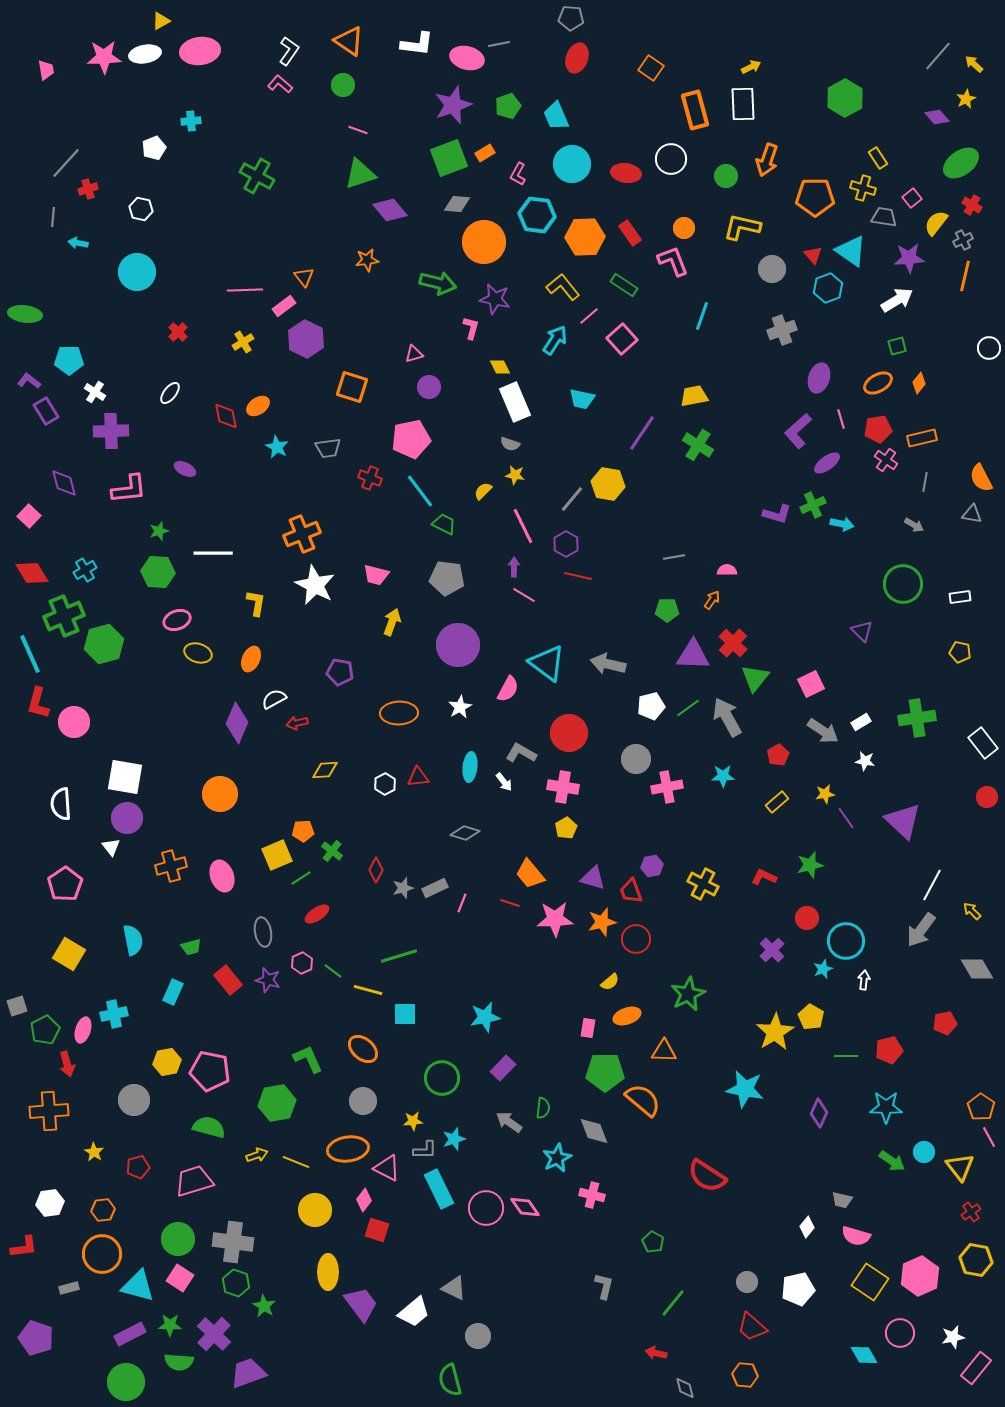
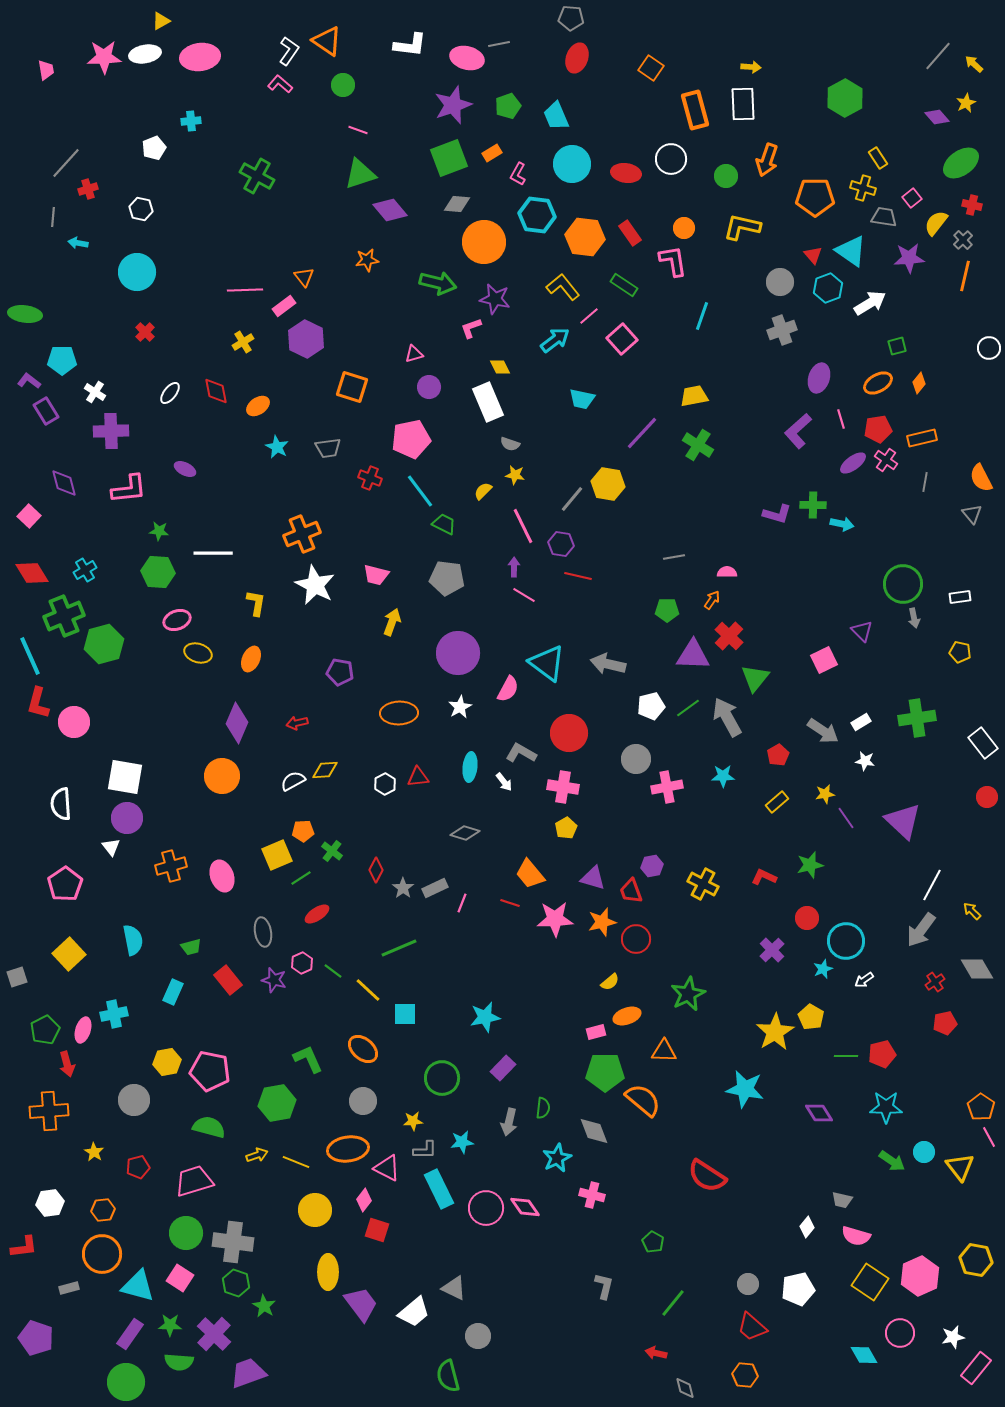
orange triangle at (349, 41): moved 22 px left
white L-shape at (417, 44): moved 7 px left, 1 px down
pink ellipse at (200, 51): moved 6 px down
yellow arrow at (751, 67): rotated 30 degrees clockwise
yellow star at (966, 99): moved 4 px down
orange rectangle at (485, 153): moved 7 px right
red cross at (972, 205): rotated 18 degrees counterclockwise
orange hexagon at (585, 237): rotated 9 degrees clockwise
gray cross at (963, 240): rotated 18 degrees counterclockwise
pink L-shape at (673, 261): rotated 12 degrees clockwise
gray circle at (772, 269): moved 8 px right, 13 px down
white arrow at (897, 300): moved 27 px left, 3 px down
pink L-shape at (471, 328): rotated 125 degrees counterclockwise
red cross at (178, 332): moved 33 px left
cyan arrow at (555, 340): rotated 20 degrees clockwise
cyan pentagon at (69, 360): moved 7 px left
white rectangle at (515, 402): moved 27 px left
red diamond at (226, 416): moved 10 px left, 25 px up
purple line at (642, 433): rotated 9 degrees clockwise
purple ellipse at (827, 463): moved 26 px right
green cross at (813, 505): rotated 25 degrees clockwise
gray triangle at (972, 514): rotated 40 degrees clockwise
gray arrow at (914, 525): moved 93 px down; rotated 48 degrees clockwise
green star at (159, 531): rotated 24 degrees clockwise
purple hexagon at (566, 544): moved 5 px left; rotated 20 degrees counterclockwise
pink semicircle at (727, 570): moved 2 px down
red cross at (733, 643): moved 4 px left, 7 px up
purple circle at (458, 645): moved 8 px down
cyan line at (30, 654): moved 2 px down
pink square at (811, 684): moved 13 px right, 24 px up
white semicircle at (274, 699): moved 19 px right, 82 px down
orange circle at (220, 794): moved 2 px right, 18 px up
gray star at (403, 888): rotated 20 degrees counterclockwise
yellow square at (69, 954): rotated 16 degrees clockwise
green line at (399, 956): moved 8 px up; rotated 6 degrees counterclockwise
purple star at (268, 980): moved 6 px right
white arrow at (864, 980): rotated 132 degrees counterclockwise
yellow line at (368, 990): rotated 28 degrees clockwise
gray square at (17, 1006): moved 29 px up
pink rectangle at (588, 1028): moved 8 px right, 4 px down; rotated 66 degrees clockwise
red pentagon at (889, 1050): moved 7 px left, 4 px down
purple diamond at (819, 1113): rotated 56 degrees counterclockwise
gray arrow at (509, 1122): rotated 112 degrees counterclockwise
cyan star at (454, 1139): moved 8 px right, 3 px down; rotated 10 degrees clockwise
red cross at (971, 1212): moved 36 px left, 230 px up
green circle at (178, 1239): moved 8 px right, 6 px up
gray circle at (747, 1282): moved 1 px right, 2 px down
purple rectangle at (130, 1334): rotated 28 degrees counterclockwise
green semicircle at (450, 1380): moved 2 px left, 4 px up
